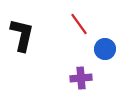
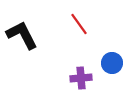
black L-shape: rotated 40 degrees counterclockwise
blue circle: moved 7 px right, 14 px down
